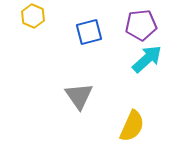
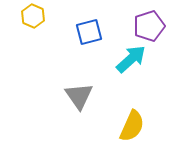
purple pentagon: moved 8 px right, 1 px down; rotated 12 degrees counterclockwise
cyan arrow: moved 16 px left
